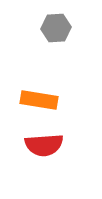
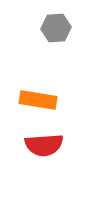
orange rectangle: moved 1 px left
